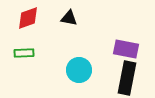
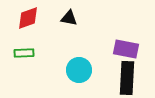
black rectangle: rotated 8 degrees counterclockwise
